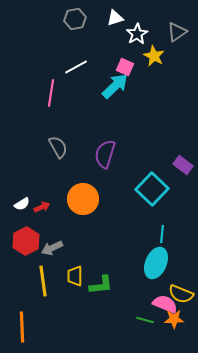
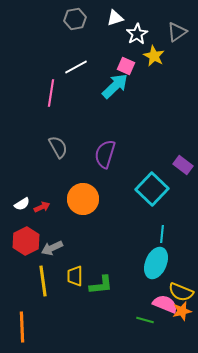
pink square: moved 1 px right, 1 px up
yellow semicircle: moved 2 px up
orange star: moved 8 px right, 8 px up; rotated 12 degrees counterclockwise
